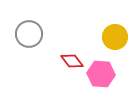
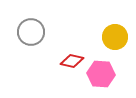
gray circle: moved 2 px right, 2 px up
red diamond: rotated 40 degrees counterclockwise
